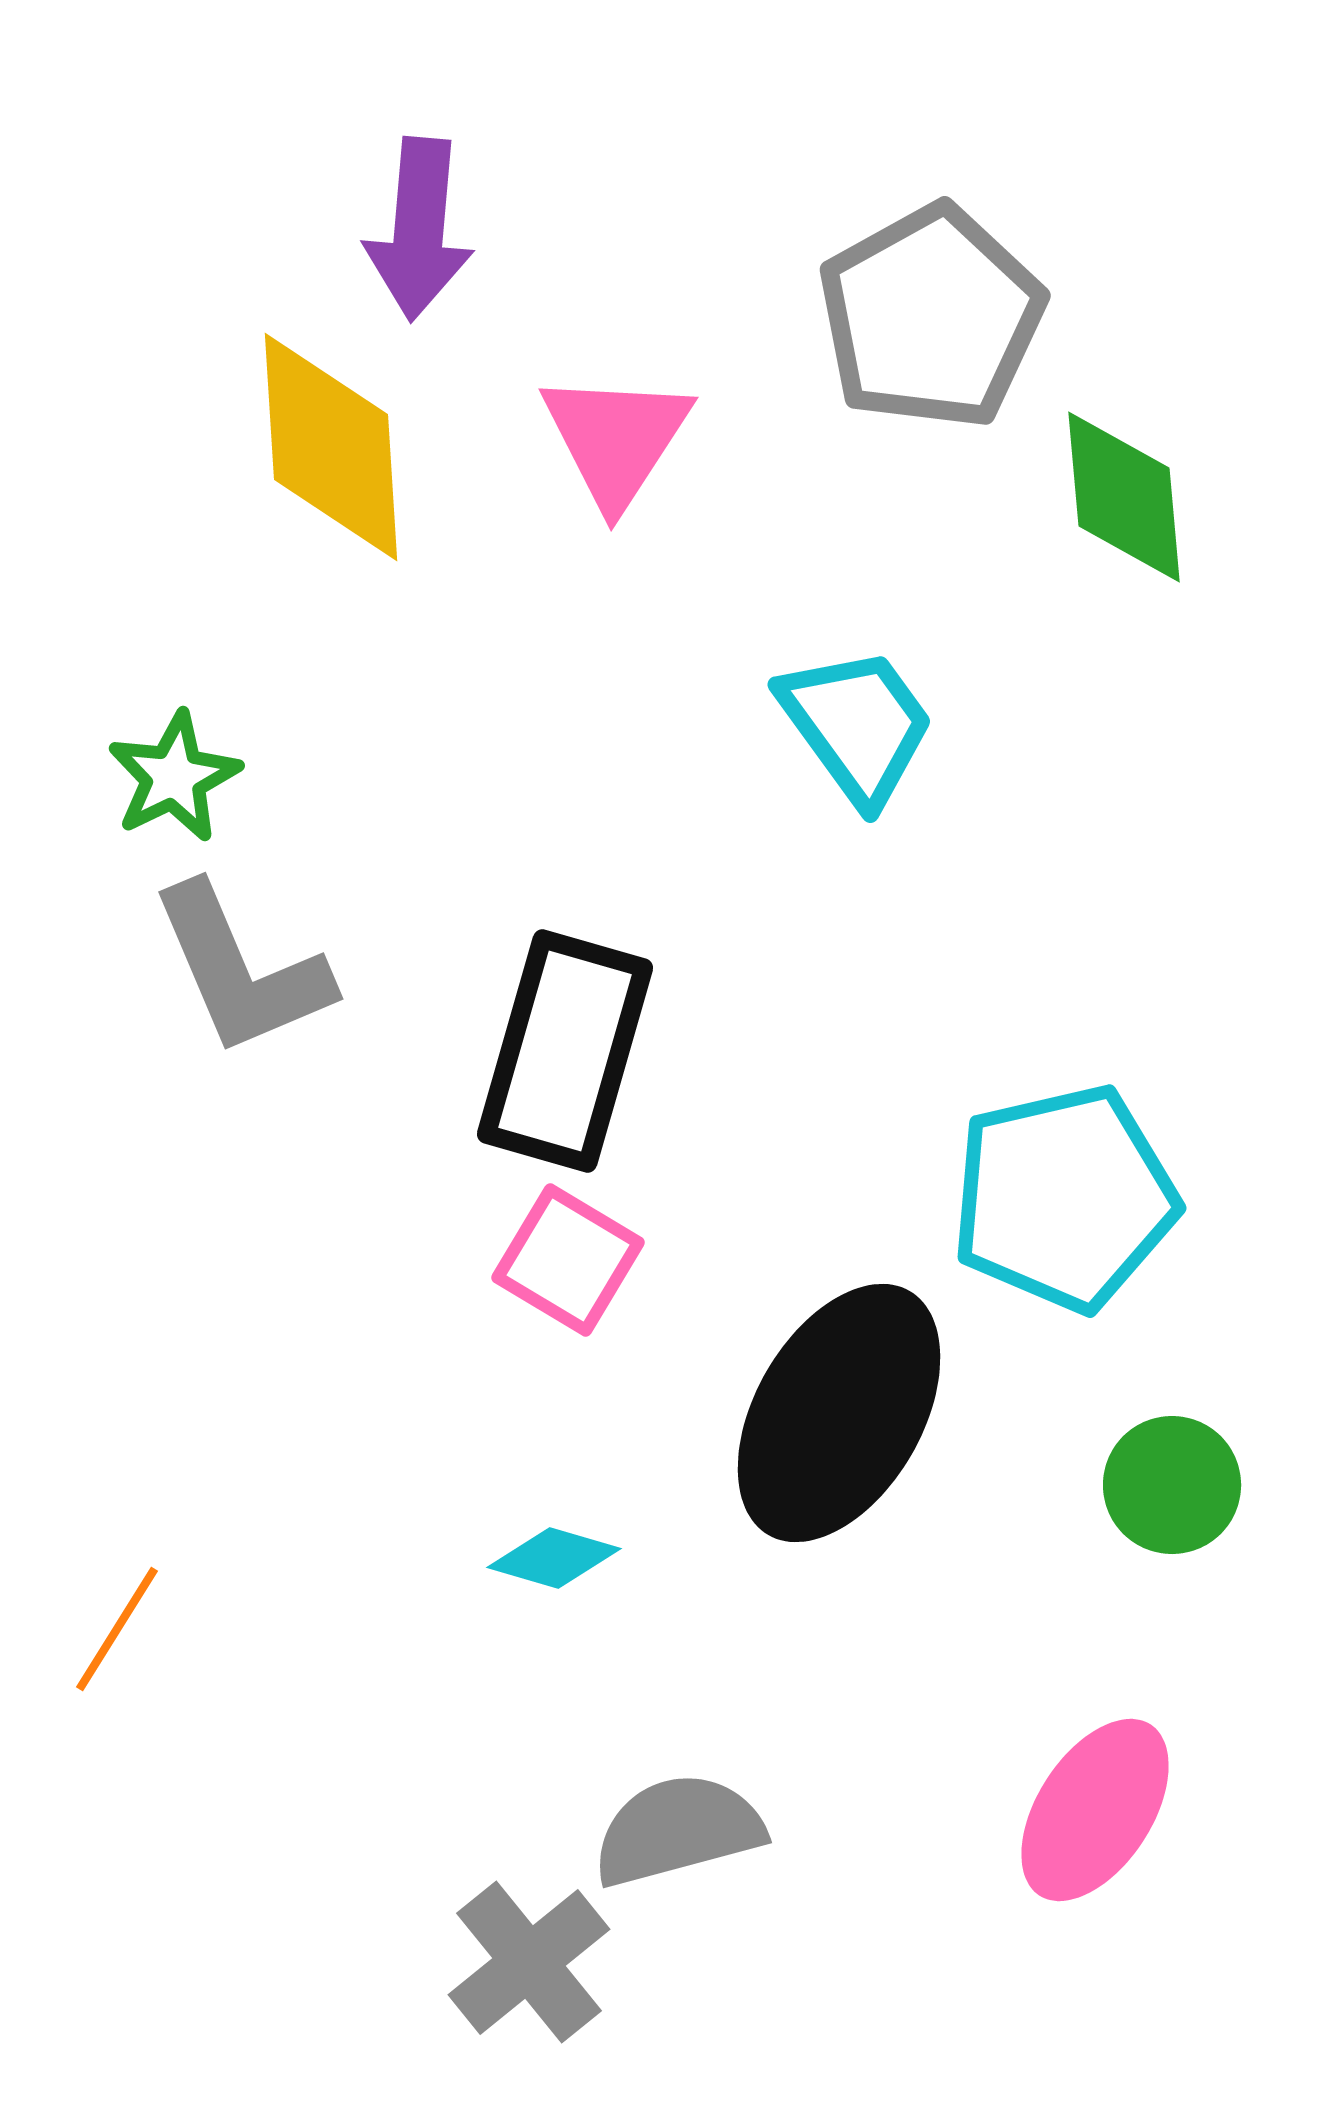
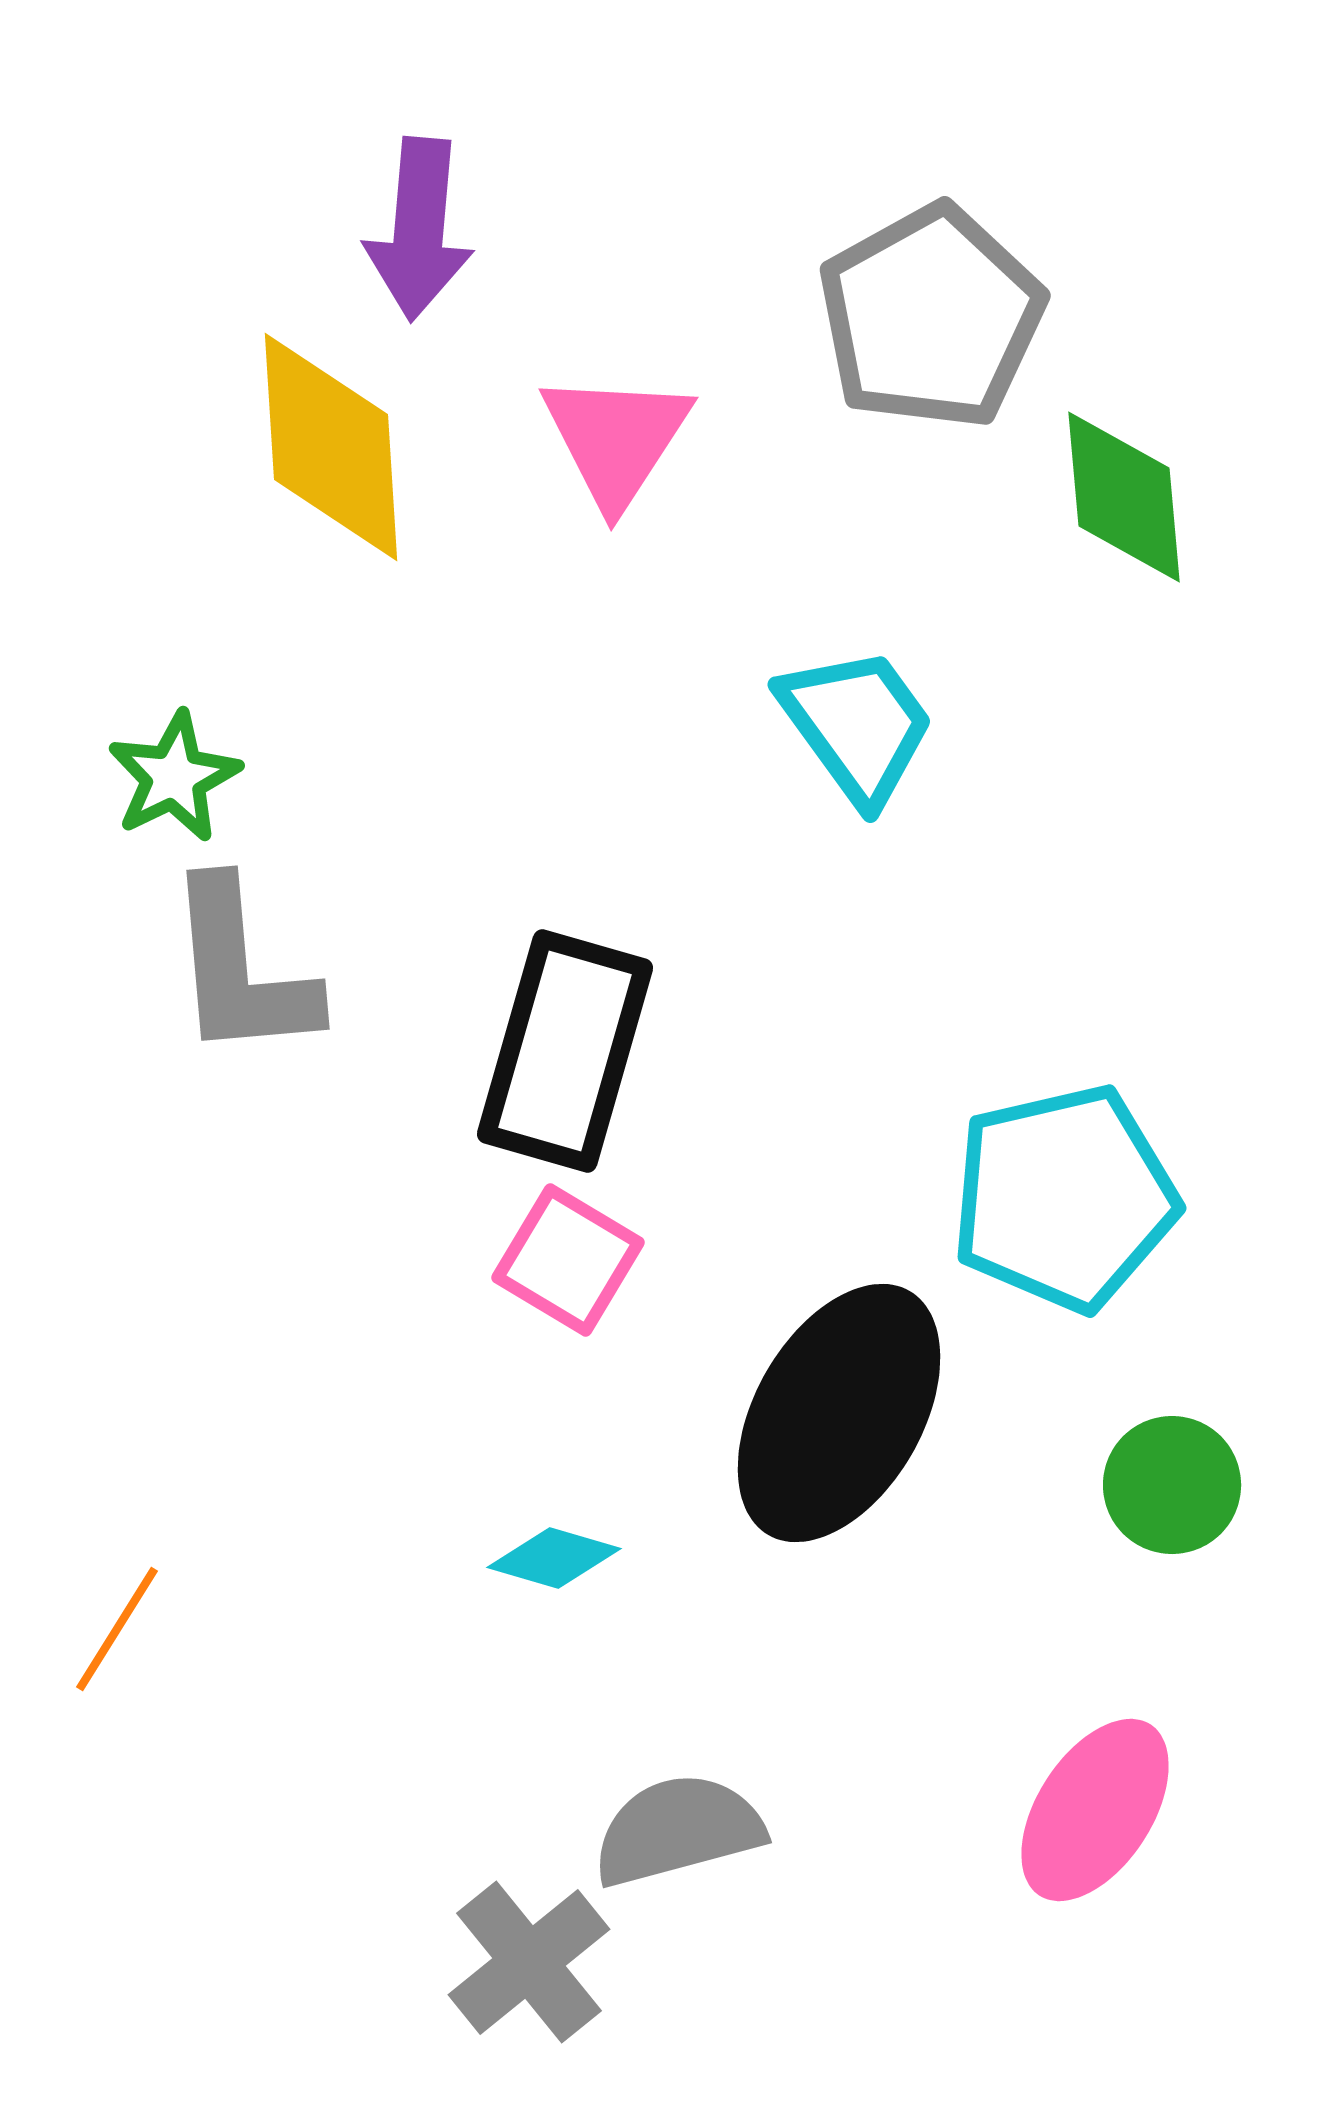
gray L-shape: rotated 18 degrees clockwise
